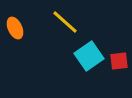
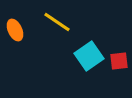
yellow line: moved 8 px left; rotated 8 degrees counterclockwise
orange ellipse: moved 2 px down
